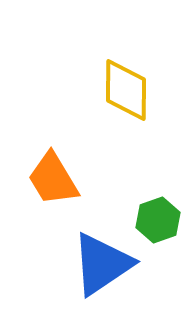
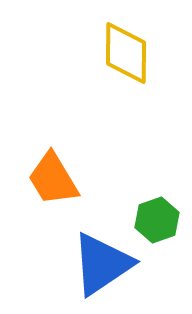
yellow diamond: moved 37 px up
green hexagon: moved 1 px left
